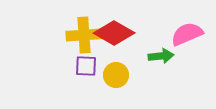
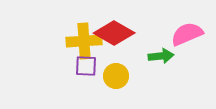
yellow cross: moved 6 px down
yellow circle: moved 1 px down
